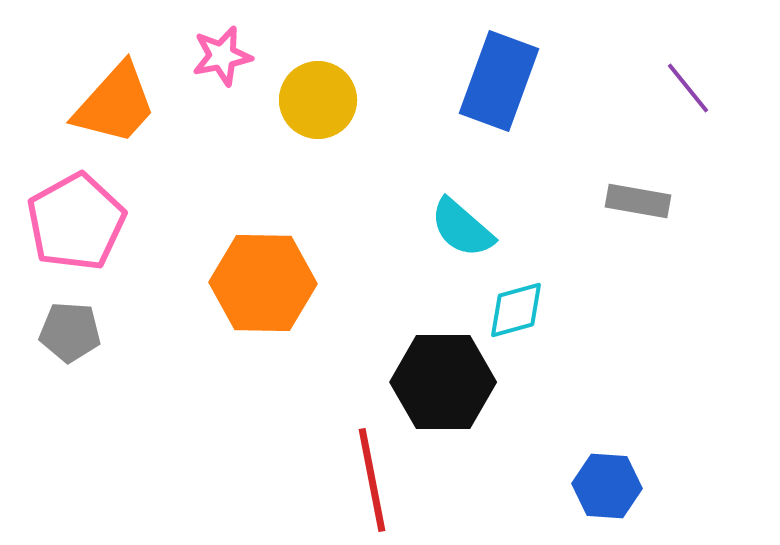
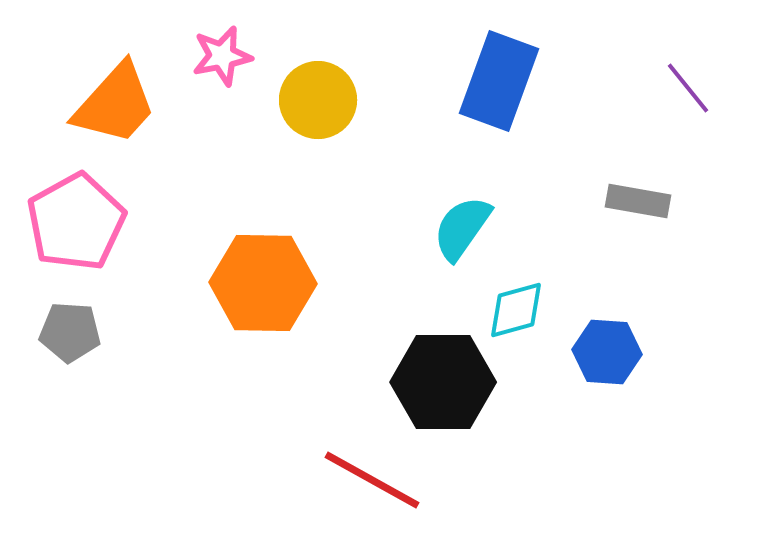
cyan semicircle: rotated 84 degrees clockwise
red line: rotated 50 degrees counterclockwise
blue hexagon: moved 134 px up
